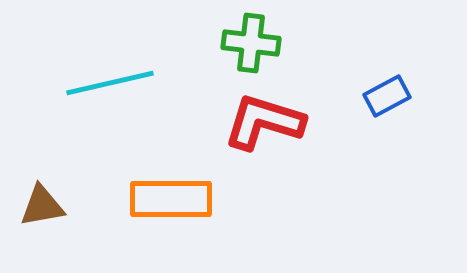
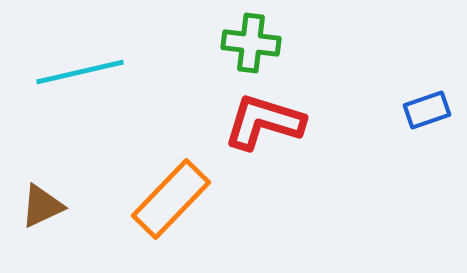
cyan line: moved 30 px left, 11 px up
blue rectangle: moved 40 px right, 14 px down; rotated 9 degrees clockwise
orange rectangle: rotated 46 degrees counterclockwise
brown triangle: rotated 15 degrees counterclockwise
